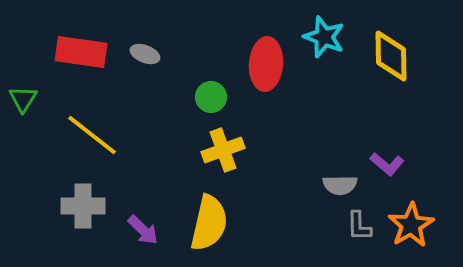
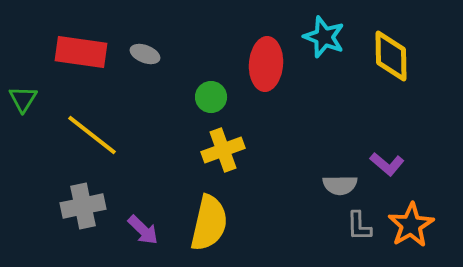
gray cross: rotated 12 degrees counterclockwise
